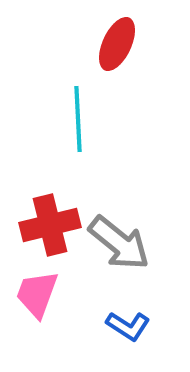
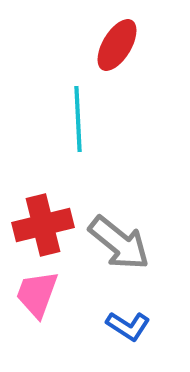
red ellipse: moved 1 px down; rotated 6 degrees clockwise
red cross: moved 7 px left
